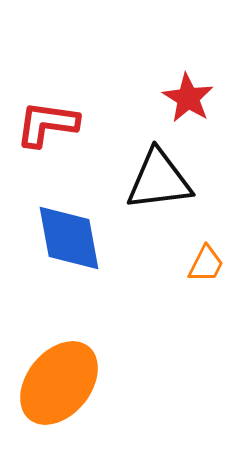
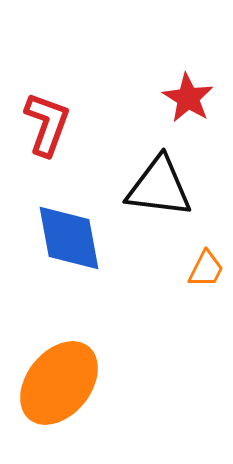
red L-shape: rotated 102 degrees clockwise
black triangle: moved 7 px down; rotated 14 degrees clockwise
orange trapezoid: moved 5 px down
